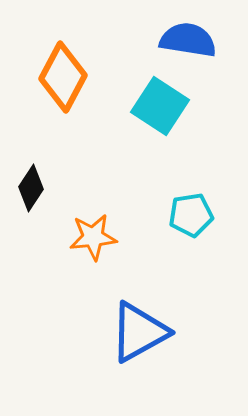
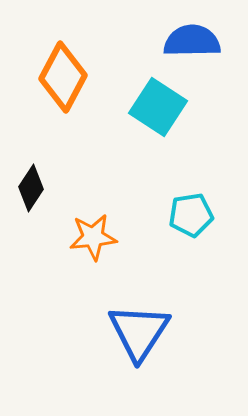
blue semicircle: moved 4 px right, 1 px down; rotated 10 degrees counterclockwise
cyan square: moved 2 px left, 1 px down
blue triangle: rotated 28 degrees counterclockwise
